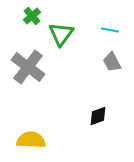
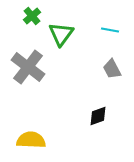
gray trapezoid: moved 7 px down
